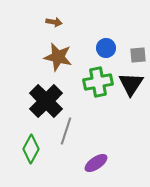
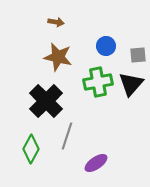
brown arrow: moved 2 px right
blue circle: moved 2 px up
black triangle: rotated 8 degrees clockwise
gray line: moved 1 px right, 5 px down
